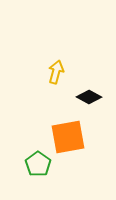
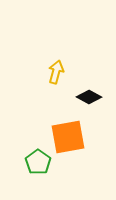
green pentagon: moved 2 px up
